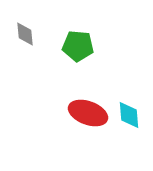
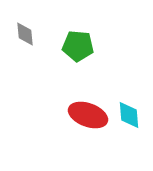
red ellipse: moved 2 px down
